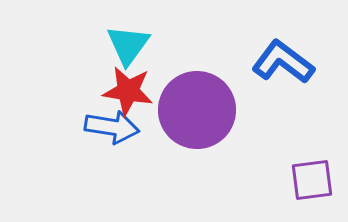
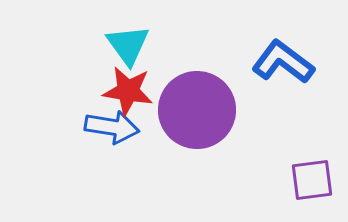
cyan triangle: rotated 12 degrees counterclockwise
